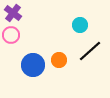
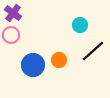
black line: moved 3 px right
